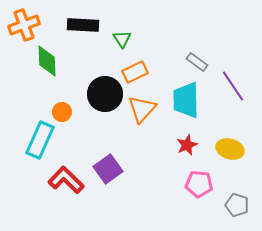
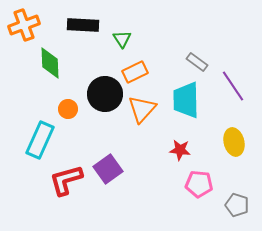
green diamond: moved 3 px right, 2 px down
orange circle: moved 6 px right, 3 px up
red star: moved 7 px left, 5 px down; rotated 30 degrees clockwise
yellow ellipse: moved 4 px right, 7 px up; rotated 60 degrees clockwise
red L-shape: rotated 60 degrees counterclockwise
